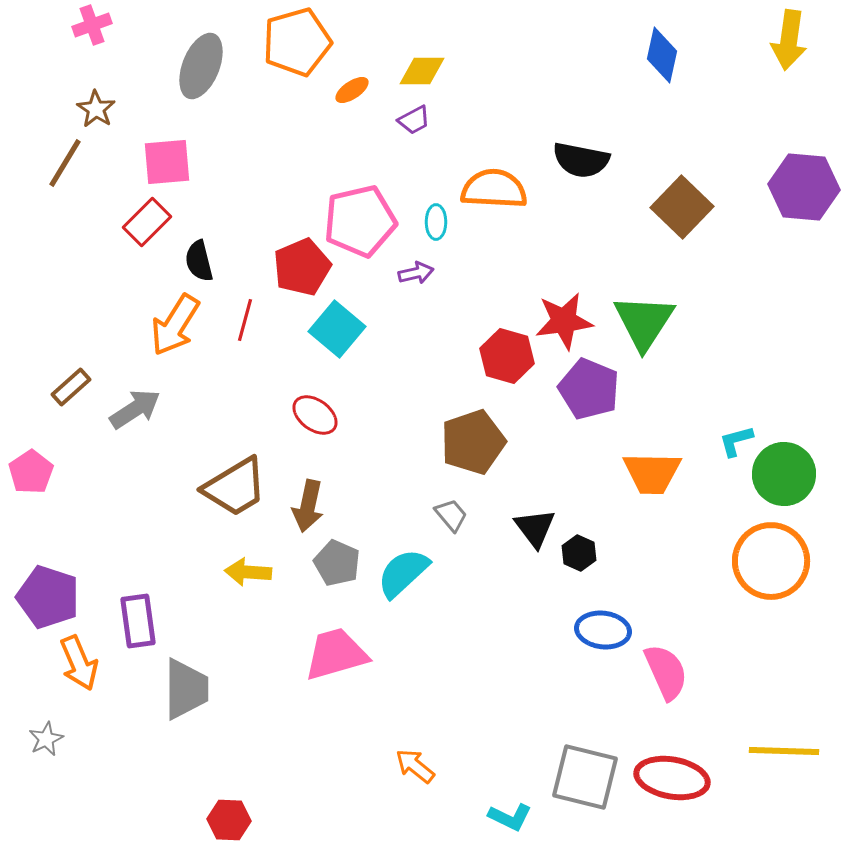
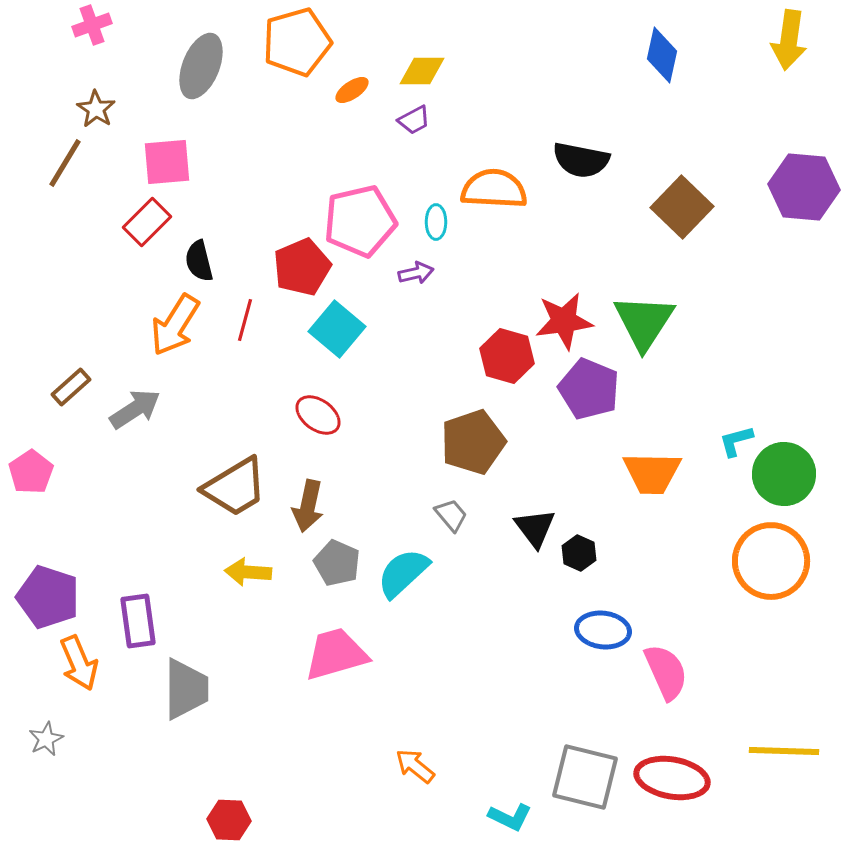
red ellipse at (315, 415): moved 3 px right
